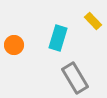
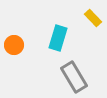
yellow rectangle: moved 3 px up
gray rectangle: moved 1 px left, 1 px up
